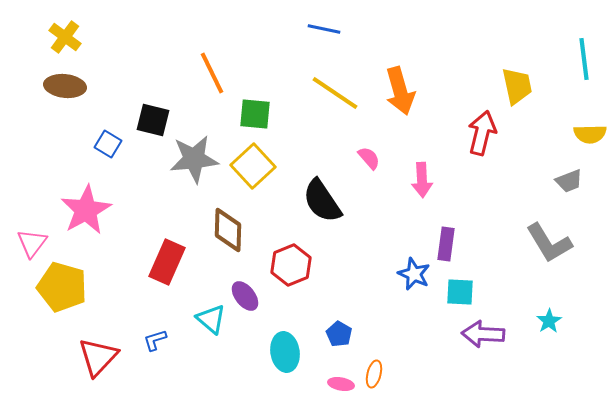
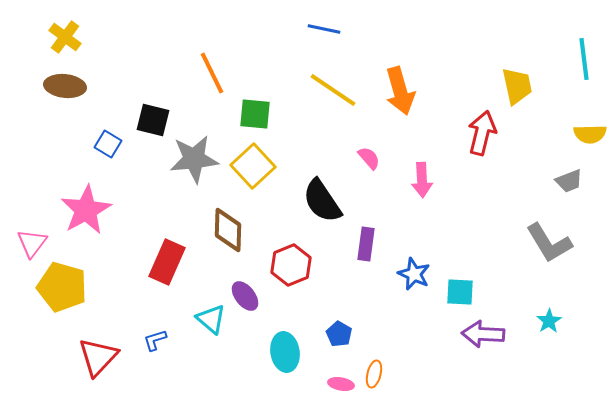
yellow line: moved 2 px left, 3 px up
purple rectangle: moved 80 px left
